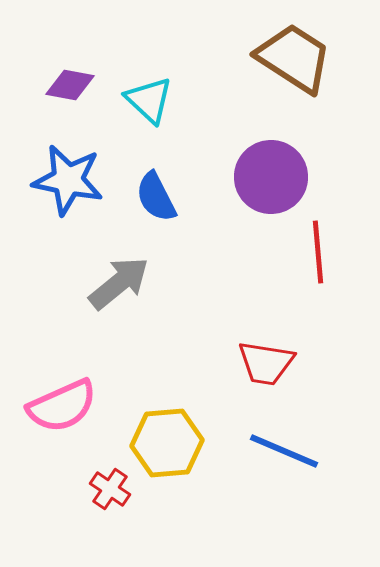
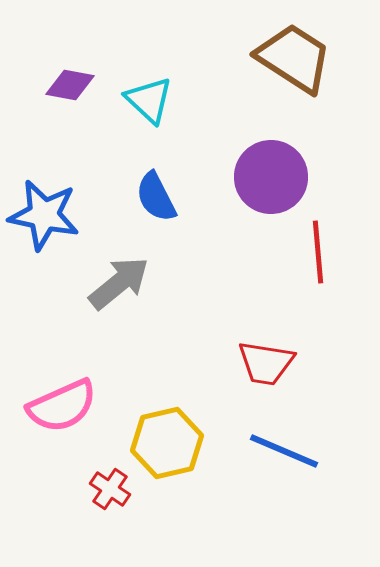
blue star: moved 24 px left, 35 px down
yellow hexagon: rotated 8 degrees counterclockwise
